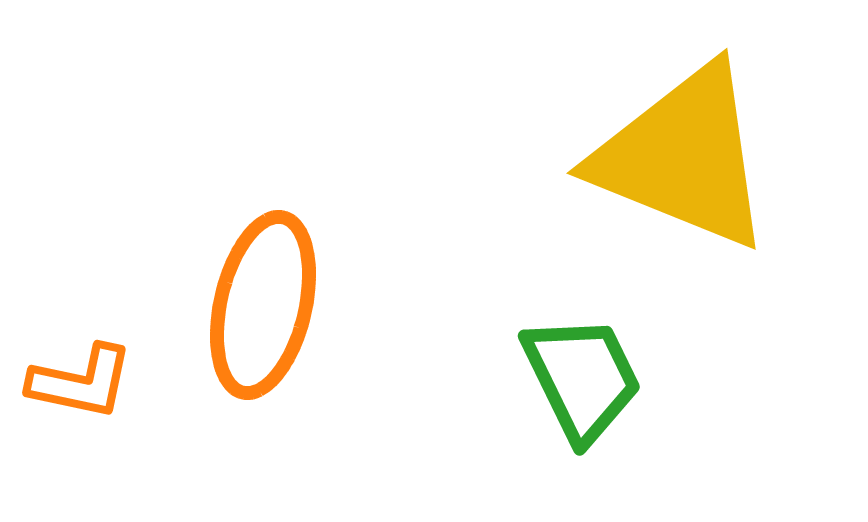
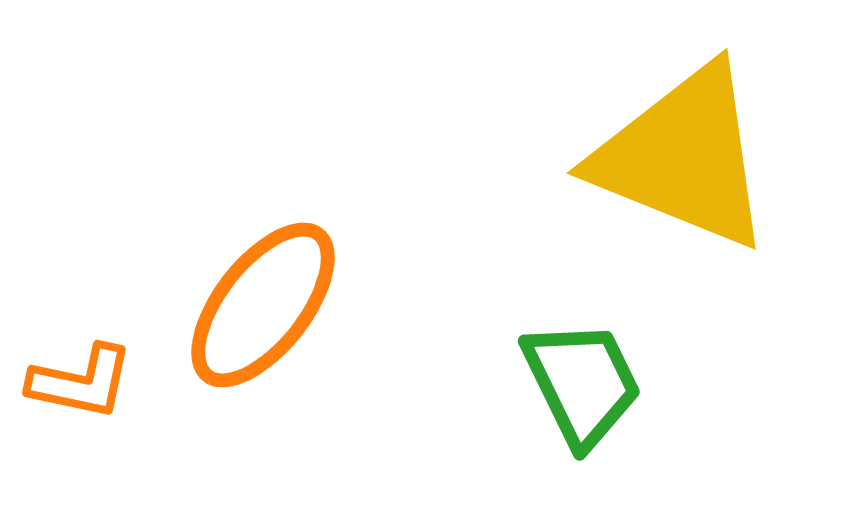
orange ellipse: rotated 25 degrees clockwise
green trapezoid: moved 5 px down
